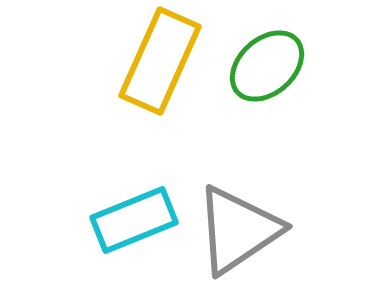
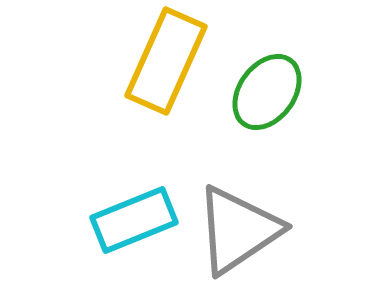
yellow rectangle: moved 6 px right
green ellipse: moved 26 px down; rotated 12 degrees counterclockwise
